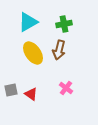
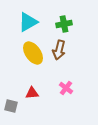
gray square: moved 16 px down; rotated 24 degrees clockwise
red triangle: moved 1 px right, 1 px up; rotated 40 degrees counterclockwise
